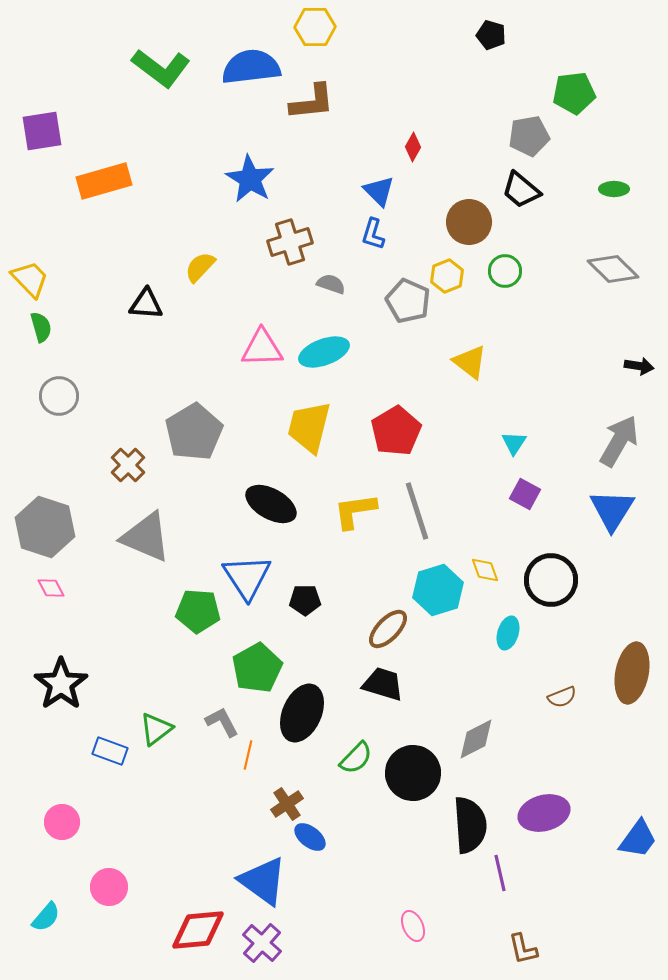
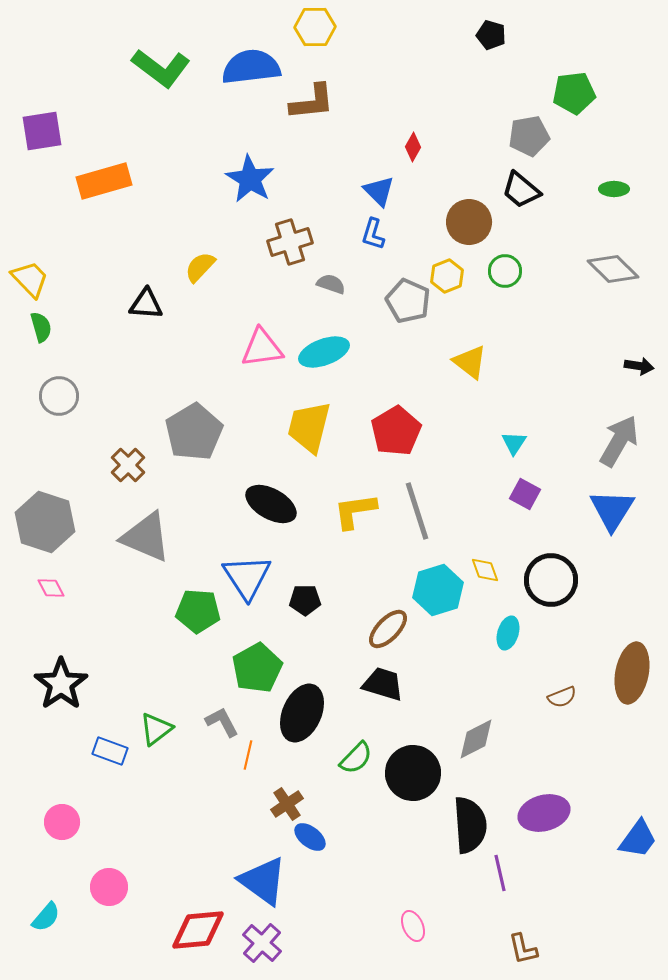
pink triangle at (262, 348): rotated 6 degrees counterclockwise
gray hexagon at (45, 527): moved 5 px up
